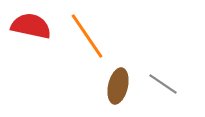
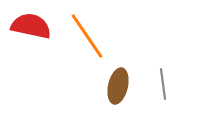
gray line: rotated 48 degrees clockwise
